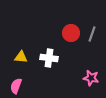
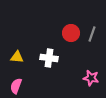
yellow triangle: moved 4 px left
